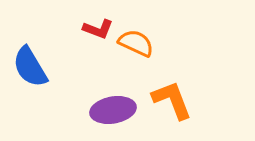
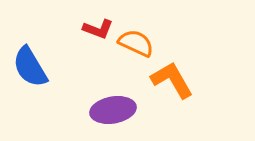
orange L-shape: moved 20 px up; rotated 9 degrees counterclockwise
